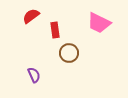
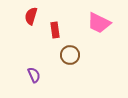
red semicircle: rotated 36 degrees counterclockwise
brown circle: moved 1 px right, 2 px down
